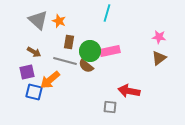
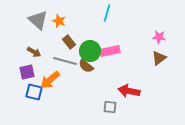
brown rectangle: rotated 48 degrees counterclockwise
